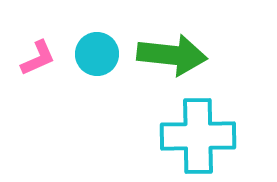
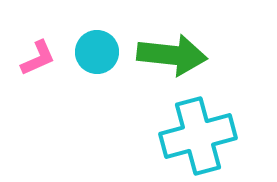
cyan circle: moved 2 px up
cyan cross: rotated 14 degrees counterclockwise
